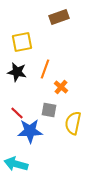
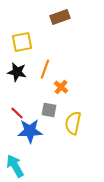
brown rectangle: moved 1 px right
cyan arrow: moved 1 px left, 2 px down; rotated 45 degrees clockwise
